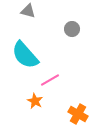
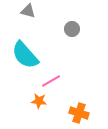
pink line: moved 1 px right, 1 px down
orange star: moved 4 px right; rotated 21 degrees counterclockwise
orange cross: moved 1 px right, 1 px up; rotated 12 degrees counterclockwise
